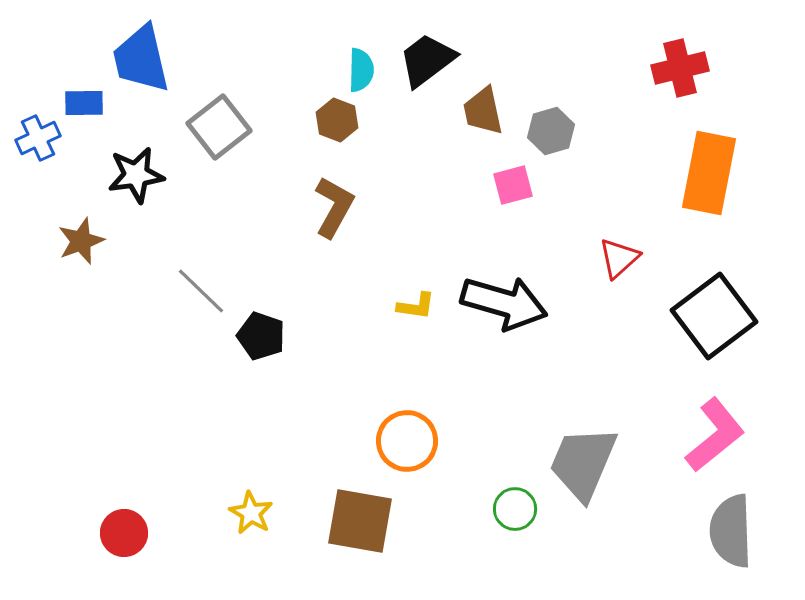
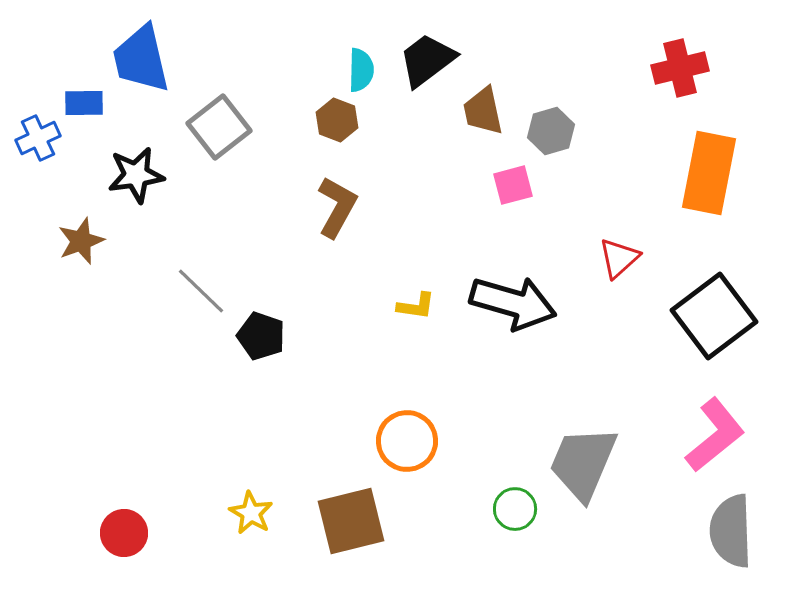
brown L-shape: moved 3 px right
black arrow: moved 9 px right
brown square: moved 9 px left; rotated 24 degrees counterclockwise
